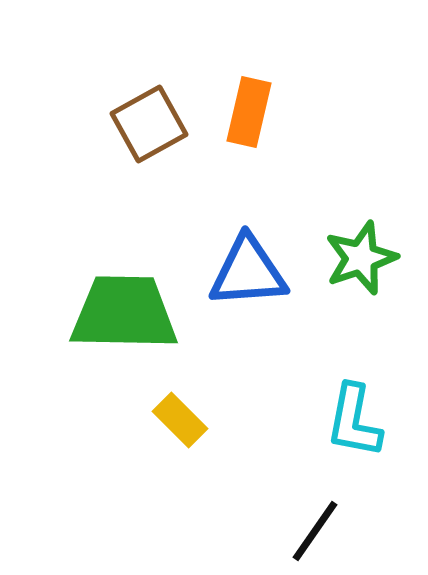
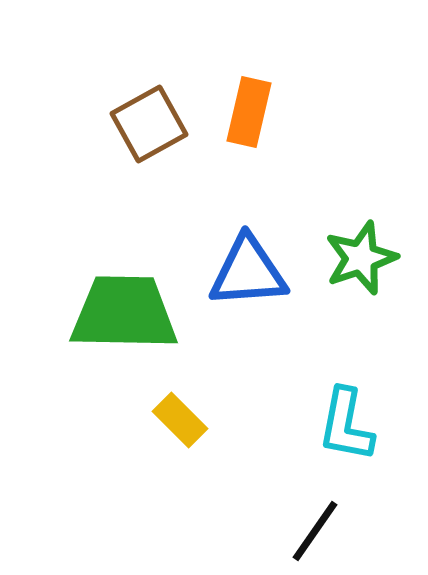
cyan L-shape: moved 8 px left, 4 px down
